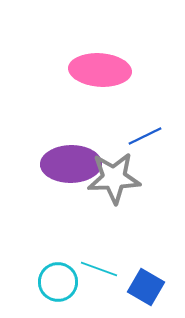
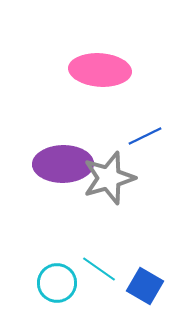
purple ellipse: moved 8 px left
gray star: moved 5 px left; rotated 14 degrees counterclockwise
cyan line: rotated 15 degrees clockwise
cyan circle: moved 1 px left, 1 px down
blue square: moved 1 px left, 1 px up
